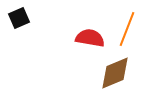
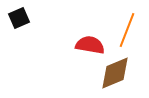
orange line: moved 1 px down
red semicircle: moved 7 px down
